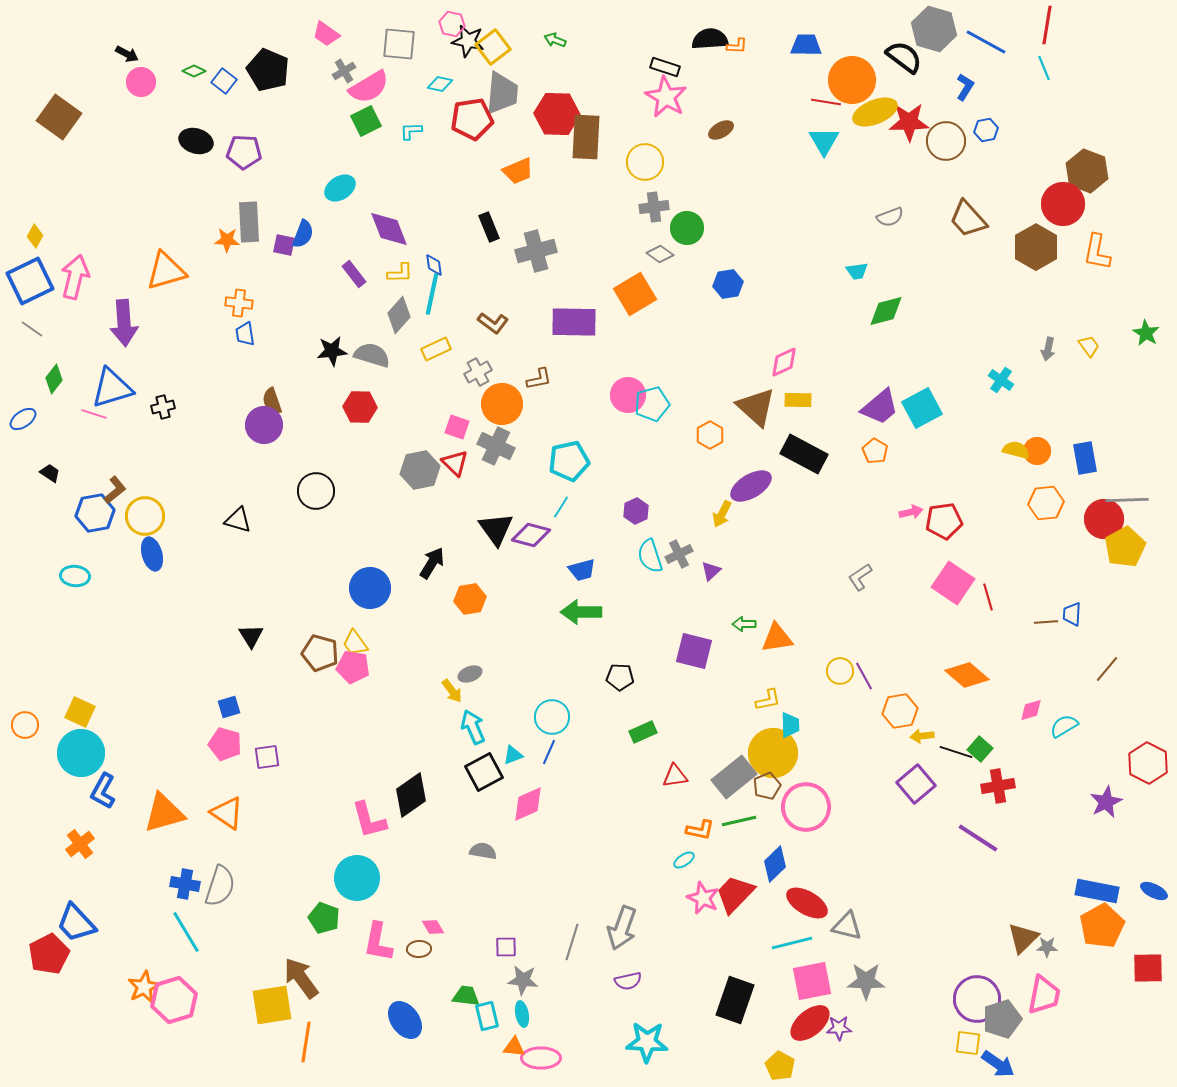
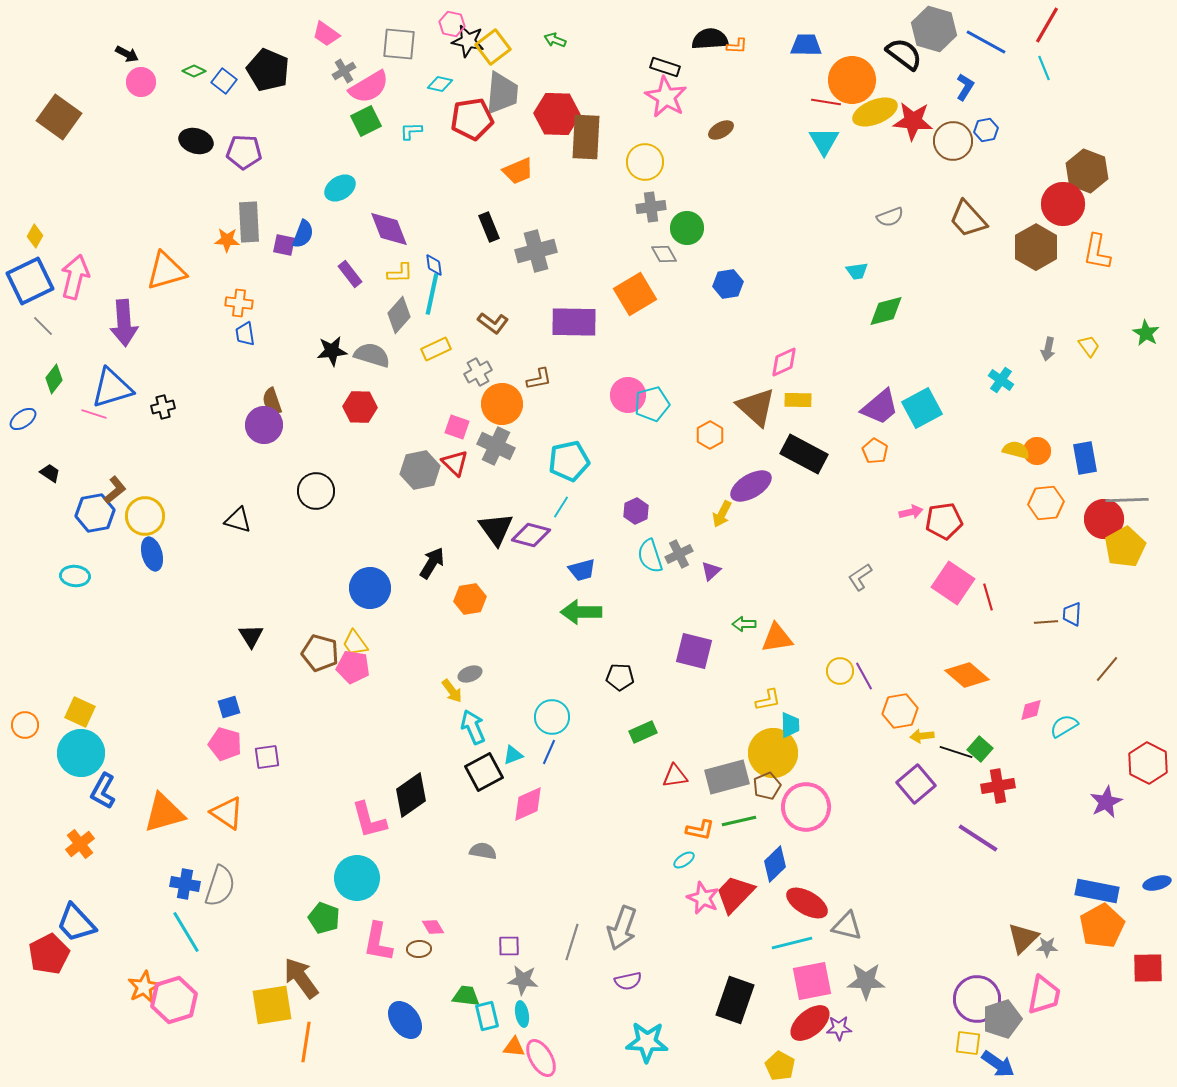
red line at (1047, 25): rotated 21 degrees clockwise
black semicircle at (904, 57): moved 3 px up
red star at (909, 122): moved 4 px right, 1 px up; rotated 6 degrees clockwise
brown circle at (946, 141): moved 7 px right
gray cross at (654, 207): moved 3 px left
gray diamond at (660, 254): moved 4 px right; rotated 24 degrees clockwise
purple rectangle at (354, 274): moved 4 px left
gray line at (32, 329): moved 11 px right, 3 px up; rotated 10 degrees clockwise
gray rectangle at (734, 777): moved 7 px left; rotated 24 degrees clockwise
blue ellipse at (1154, 891): moved 3 px right, 8 px up; rotated 40 degrees counterclockwise
purple square at (506, 947): moved 3 px right, 1 px up
pink ellipse at (541, 1058): rotated 60 degrees clockwise
